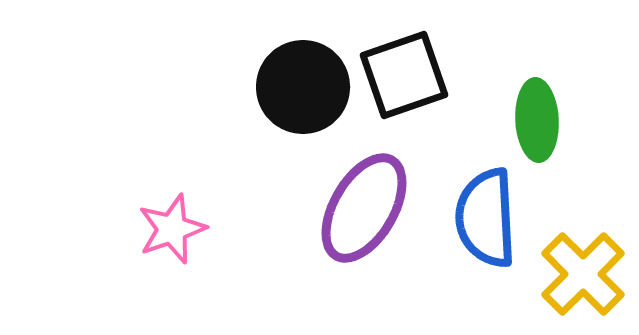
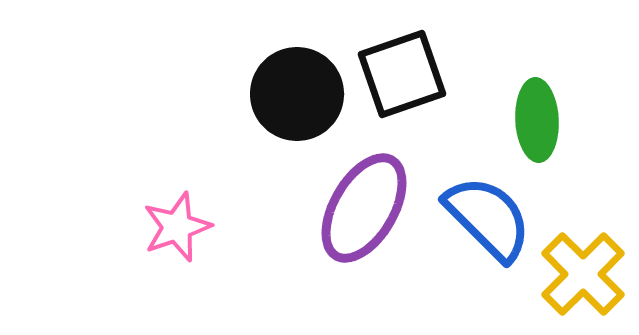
black square: moved 2 px left, 1 px up
black circle: moved 6 px left, 7 px down
blue semicircle: moved 2 px right; rotated 138 degrees clockwise
pink star: moved 5 px right, 2 px up
